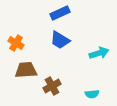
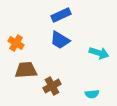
blue rectangle: moved 1 px right, 2 px down
cyan arrow: rotated 36 degrees clockwise
